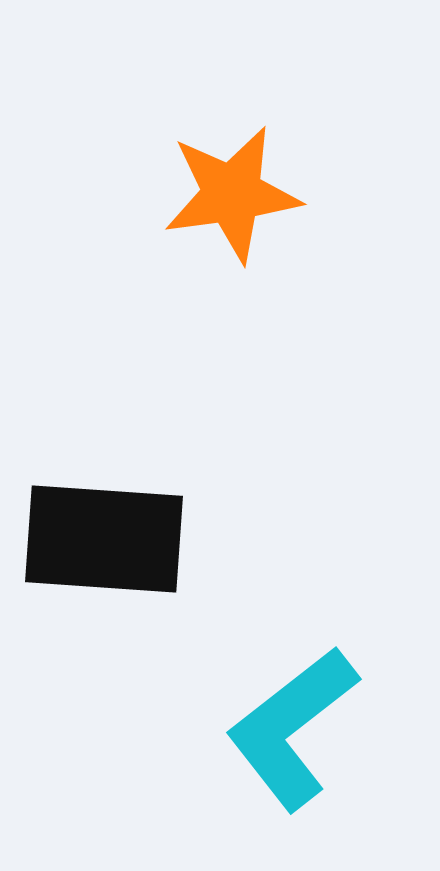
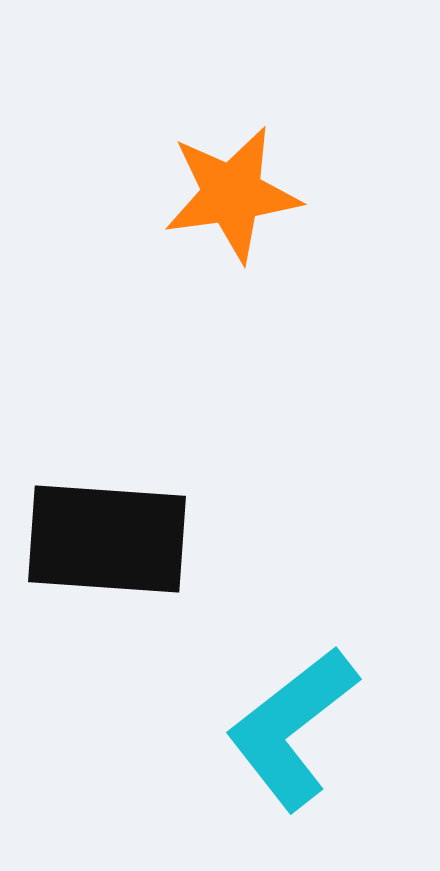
black rectangle: moved 3 px right
